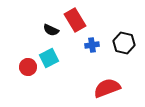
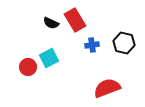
black semicircle: moved 7 px up
